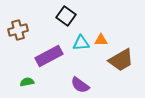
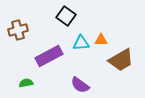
green semicircle: moved 1 px left, 1 px down
